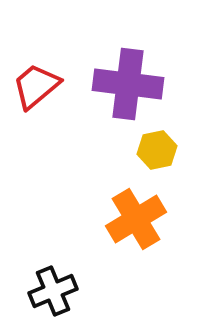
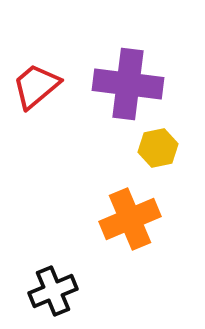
yellow hexagon: moved 1 px right, 2 px up
orange cross: moved 6 px left; rotated 8 degrees clockwise
